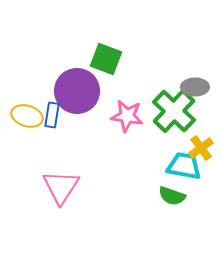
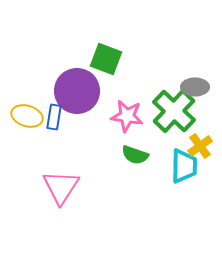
blue rectangle: moved 2 px right, 2 px down
yellow cross: moved 1 px left, 2 px up
cyan trapezoid: rotated 81 degrees clockwise
green semicircle: moved 37 px left, 41 px up
